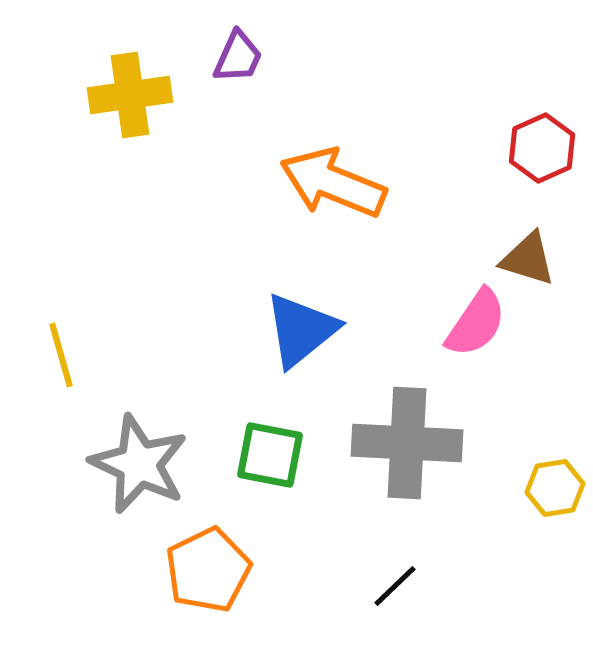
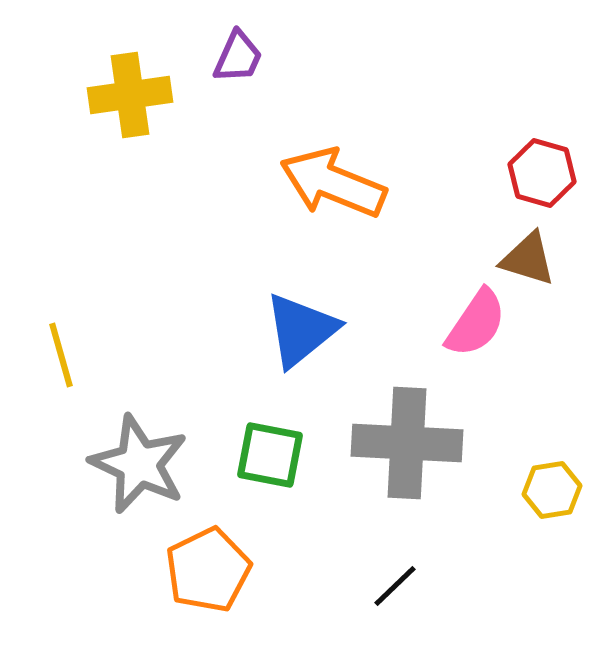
red hexagon: moved 25 px down; rotated 20 degrees counterclockwise
yellow hexagon: moved 3 px left, 2 px down
